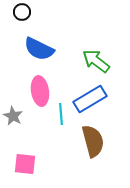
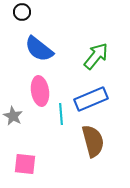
blue semicircle: rotated 12 degrees clockwise
green arrow: moved 5 px up; rotated 92 degrees clockwise
blue rectangle: moved 1 px right; rotated 8 degrees clockwise
